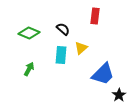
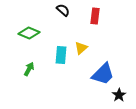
black semicircle: moved 19 px up
